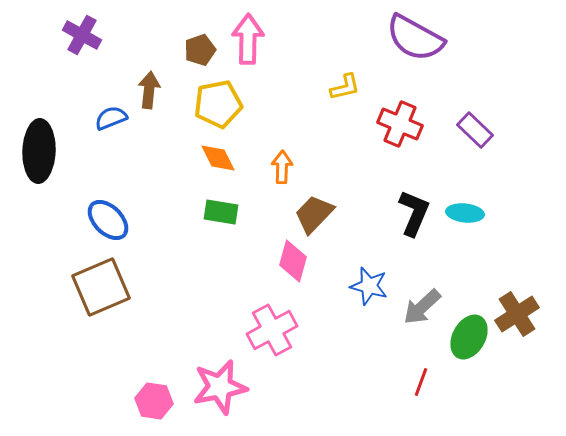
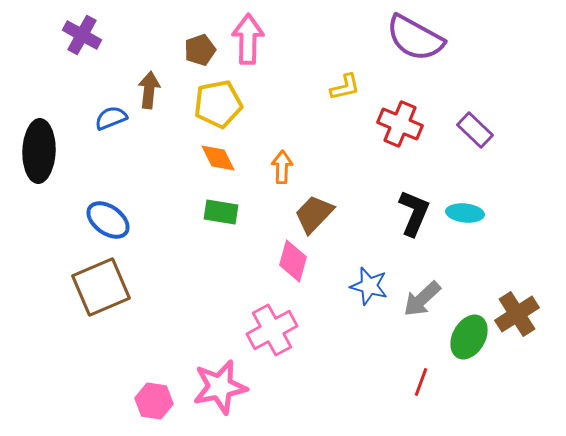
blue ellipse: rotated 9 degrees counterclockwise
gray arrow: moved 8 px up
